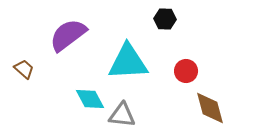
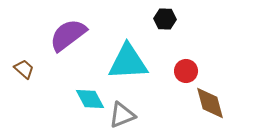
brown diamond: moved 5 px up
gray triangle: rotated 28 degrees counterclockwise
